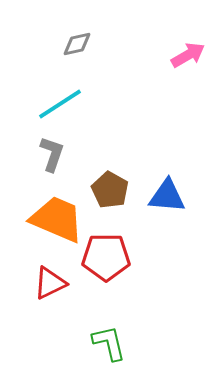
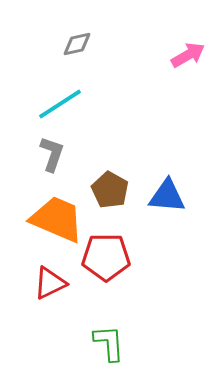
green L-shape: rotated 9 degrees clockwise
